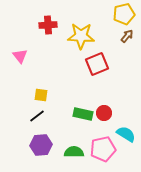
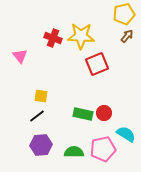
red cross: moved 5 px right, 13 px down; rotated 24 degrees clockwise
yellow square: moved 1 px down
